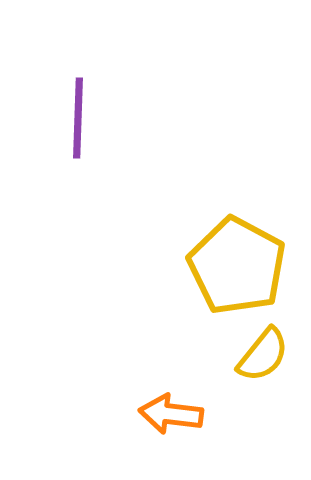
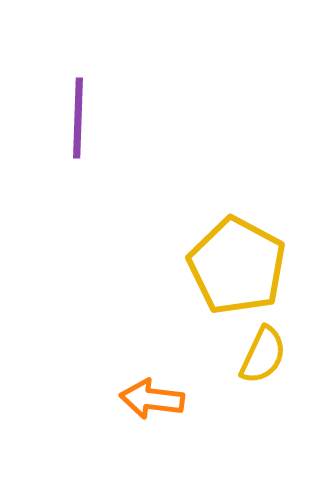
yellow semicircle: rotated 14 degrees counterclockwise
orange arrow: moved 19 px left, 15 px up
